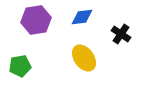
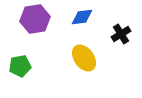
purple hexagon: moved 1 px left, 1 px up
black cross: rotated 24 degrees clockwise
